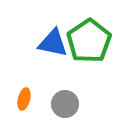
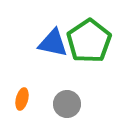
orange ellipse: moved 2 px left
gray circle: moved 2 px right
